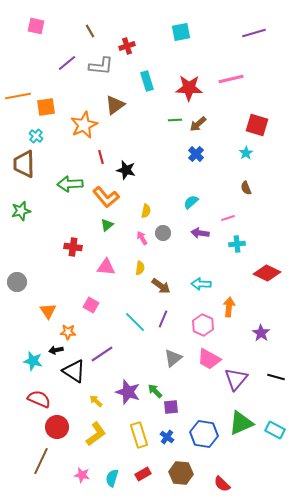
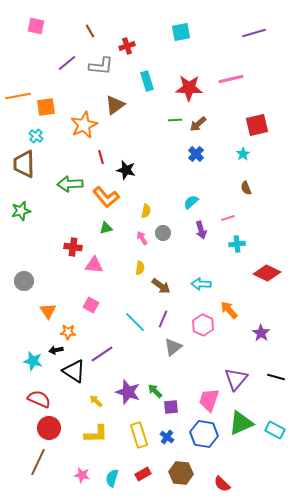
red square at (257, 125): rotated 30 degrees counterclockwise
cyan star at (246, 153): moved 3 px left, 1 px down
green triangle at (107, 225): moved 1 px left, 3 px down; rotated 24 degrees clockwise
purple arrow at (200, 233): moved 1 px right, 3 px up; rotated 114 degrees counterclockwise
pink triangle at (106, 267): moved 12 px left, 2 px up
gray circle at (17, 282): moved 7 px right, 1 px up
orange arrow at (229, 307): moved 3 px down; rotated 48 degrees counterclockwise
gray triangle at (173, 358): moved 11 px up
pink trapezoid at (209, 359): moved 41 px down; rotated 80 degrees clockwise
red circle at (57, 427): moved 8 px left, 1 px down
yellow L-shape at (96, 434): rotated 35 degrees clockwise
brown line at (41, 461): moved 3 px left, 1 px down
